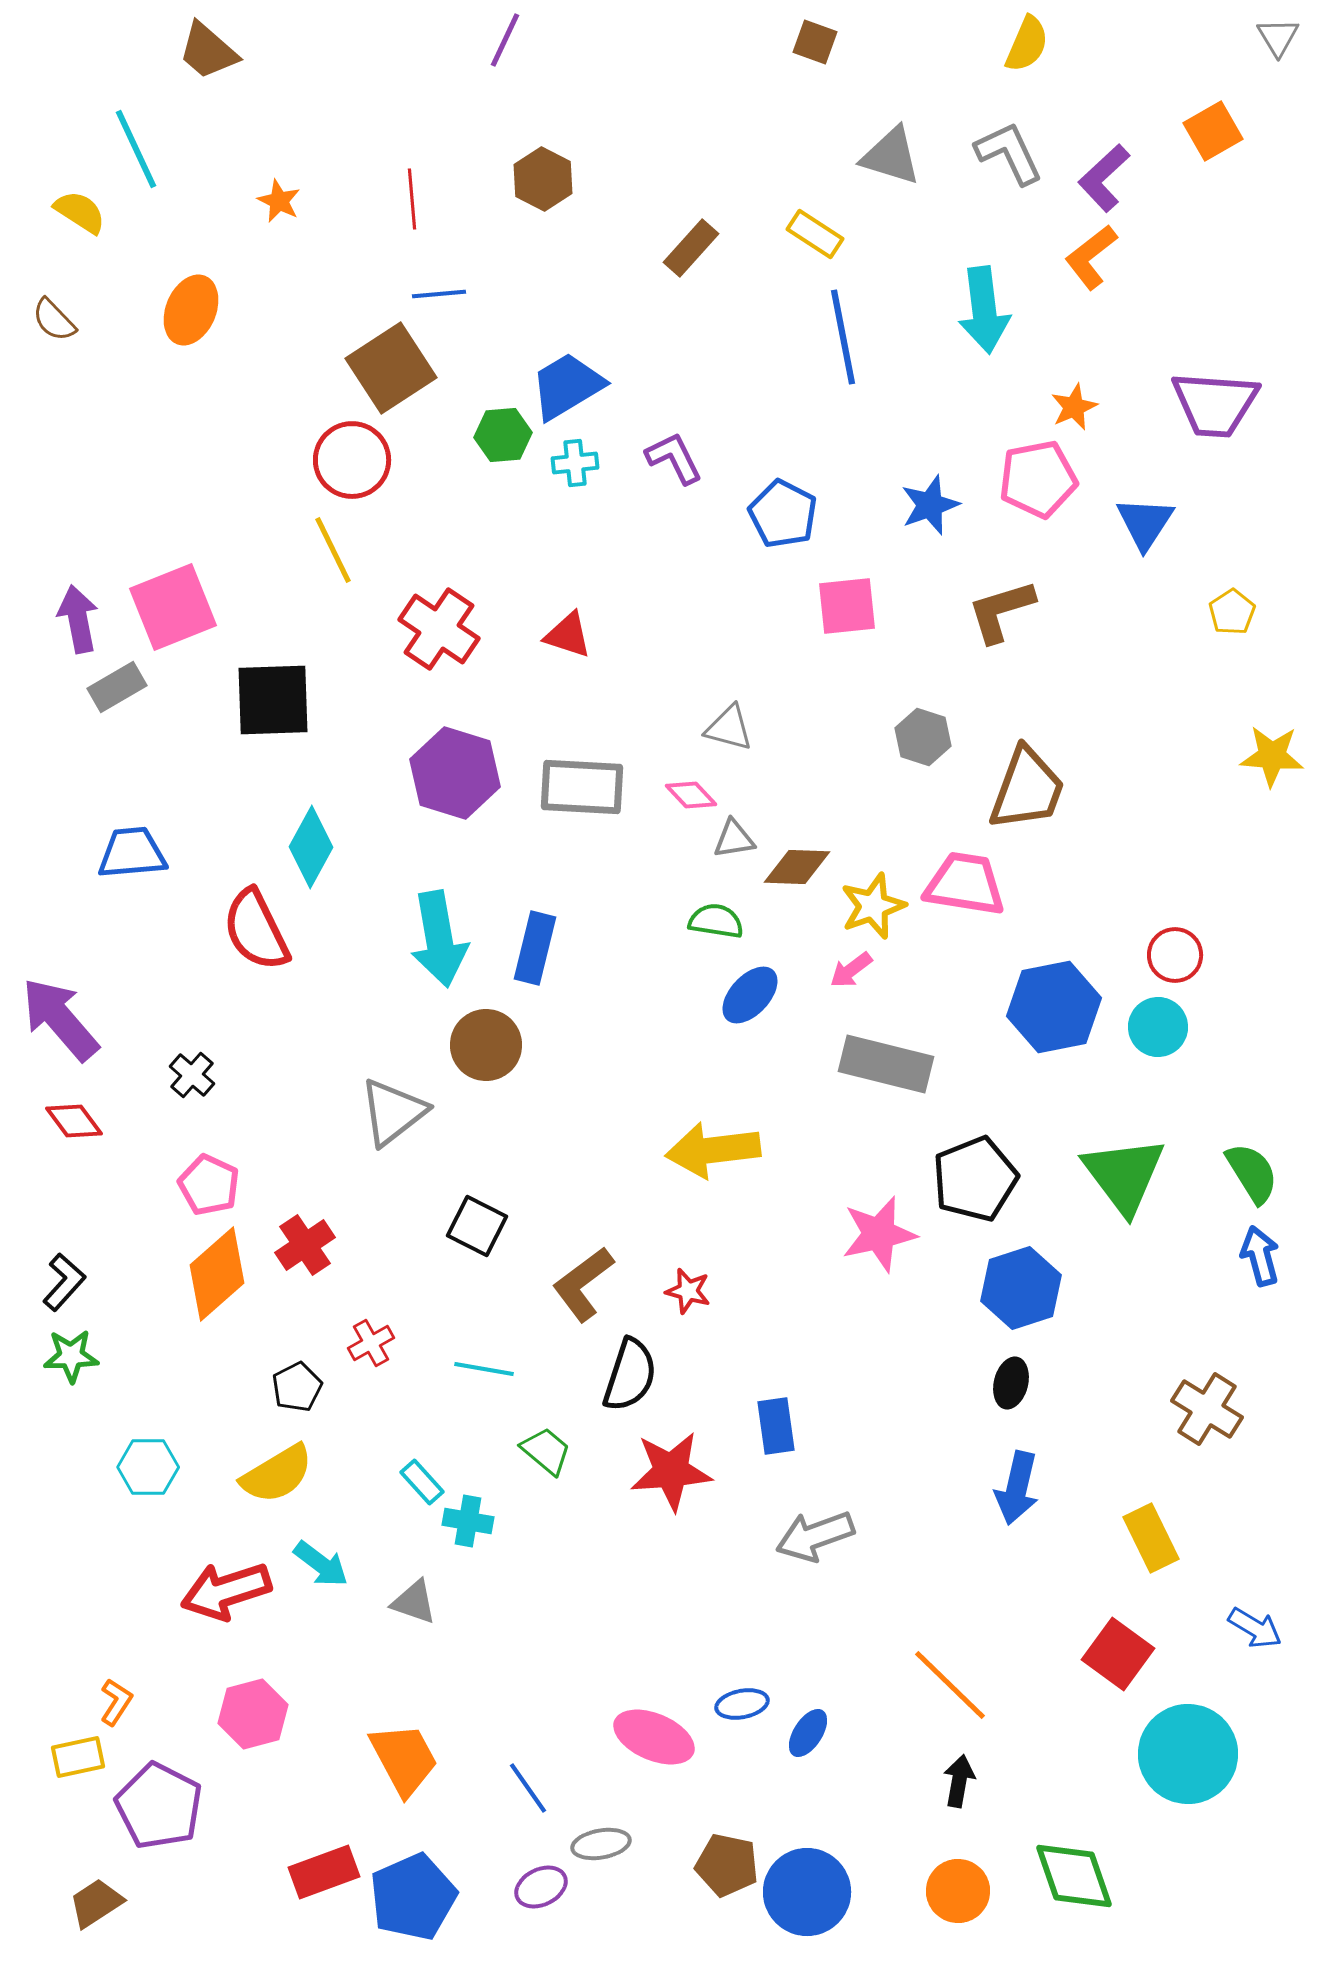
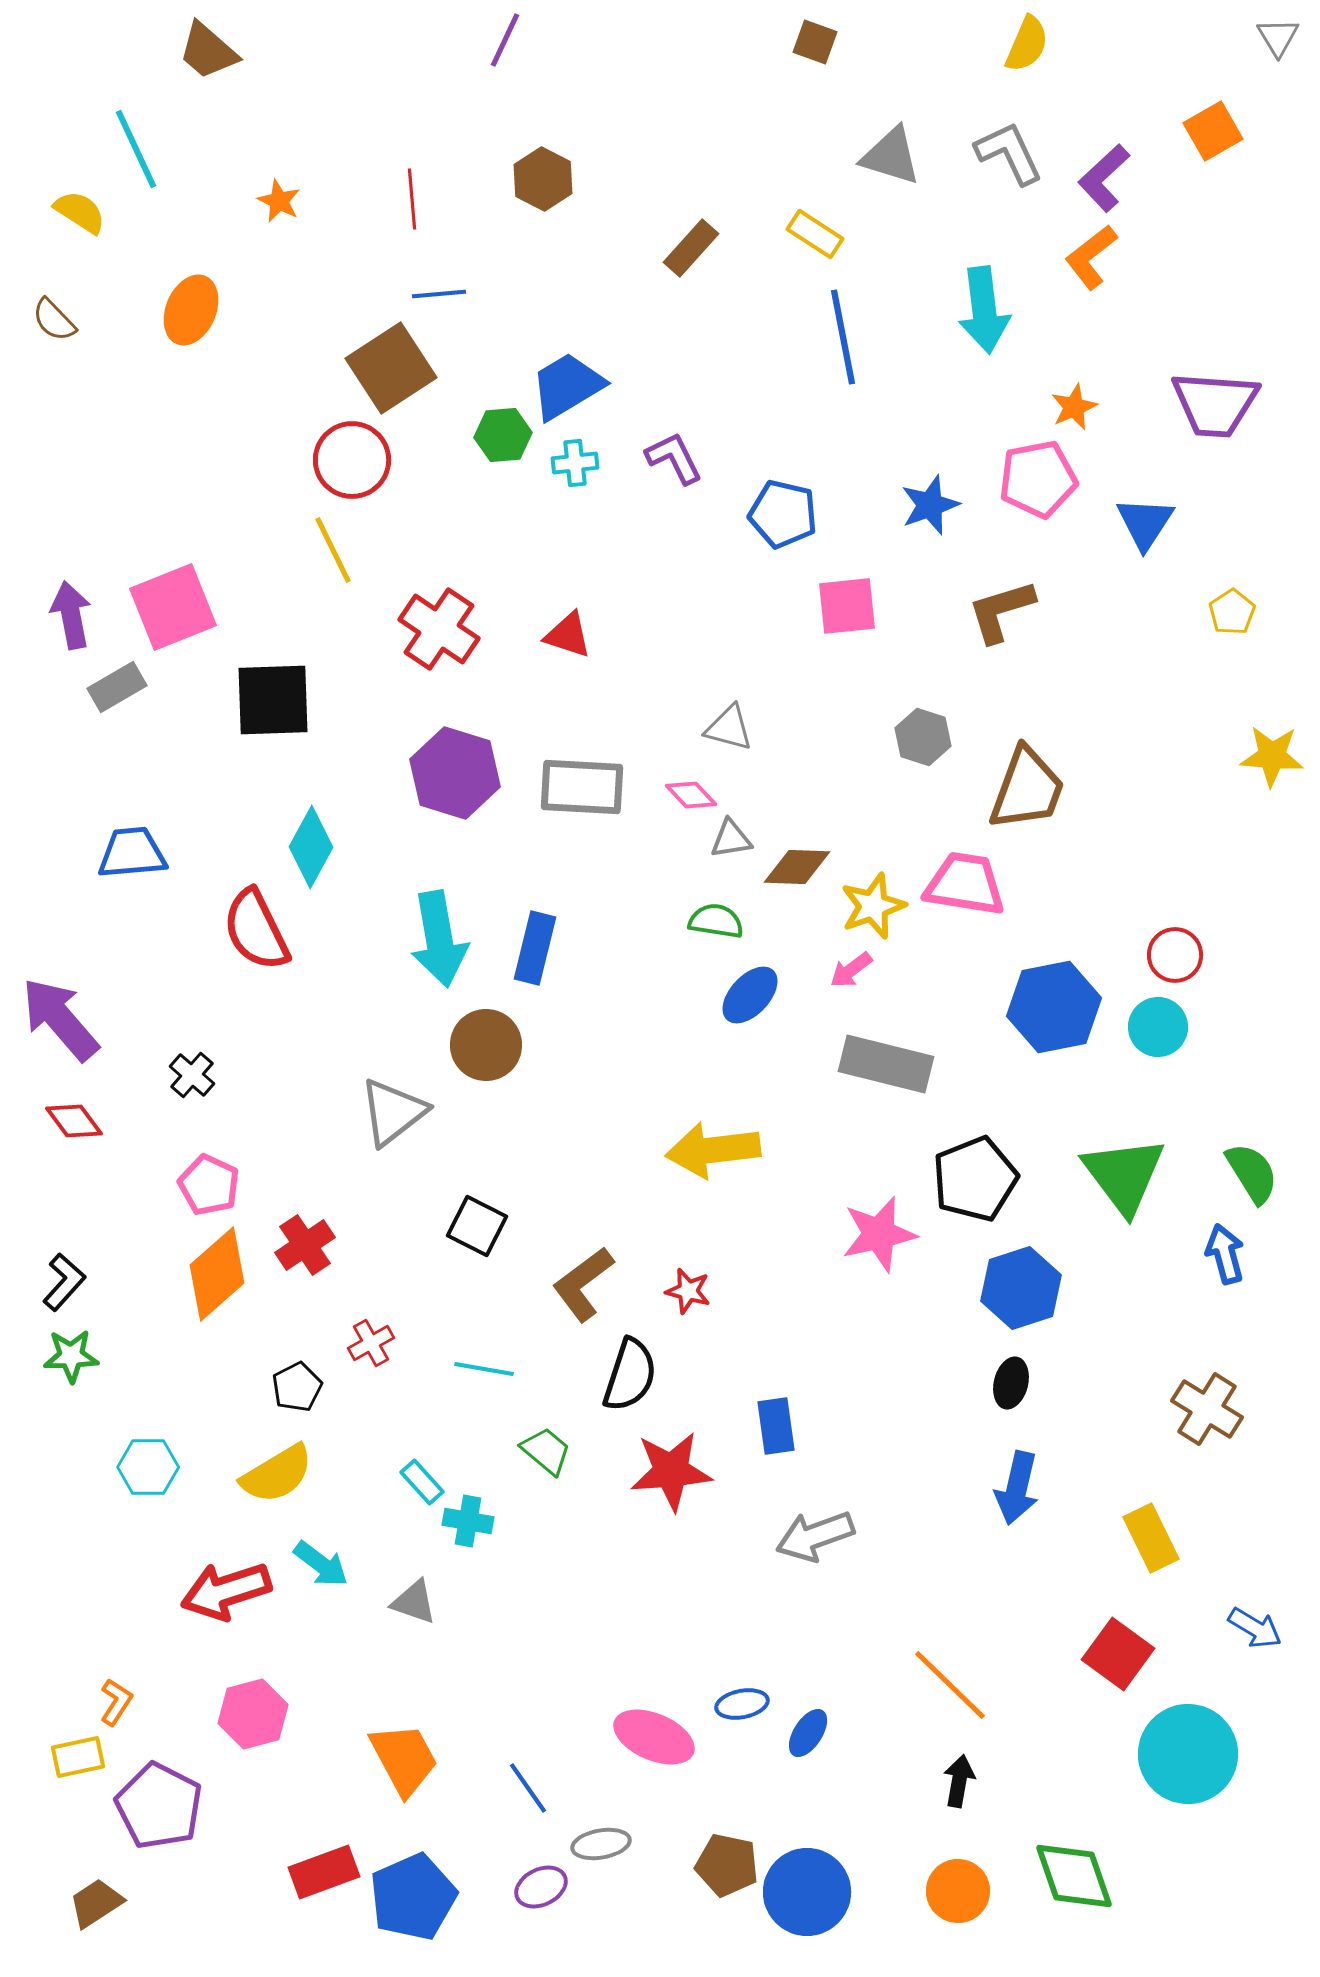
blue pentagon at (783, 514): rotated 14 degrees counterclockwise
purple arrow at (78, 619): moved 7 px left, 4 px up
gray triangle at (734, 839): moved 3 px left
blue arrow at (1260, 1256): moved 35 px left, 2 px up
